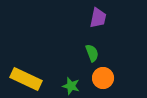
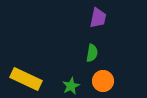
green semicircle: rotated 30 degrees clockwise
orange circle: moved 3 px down
green star: rotated 30 degrees clockwise
